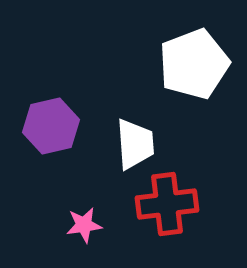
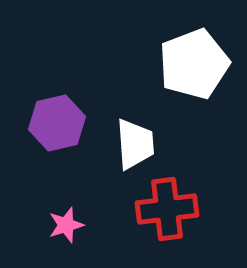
purple hexagon: moved 6 px right, 3 px up
red cross: moved 5 px down
pink star: moved 18 px left; rotated 9 degrees counterclockwise
